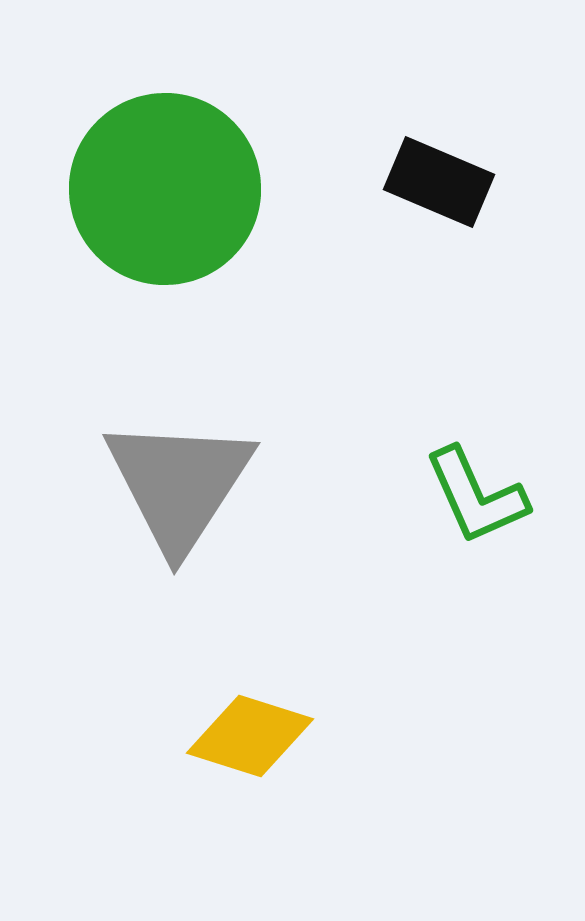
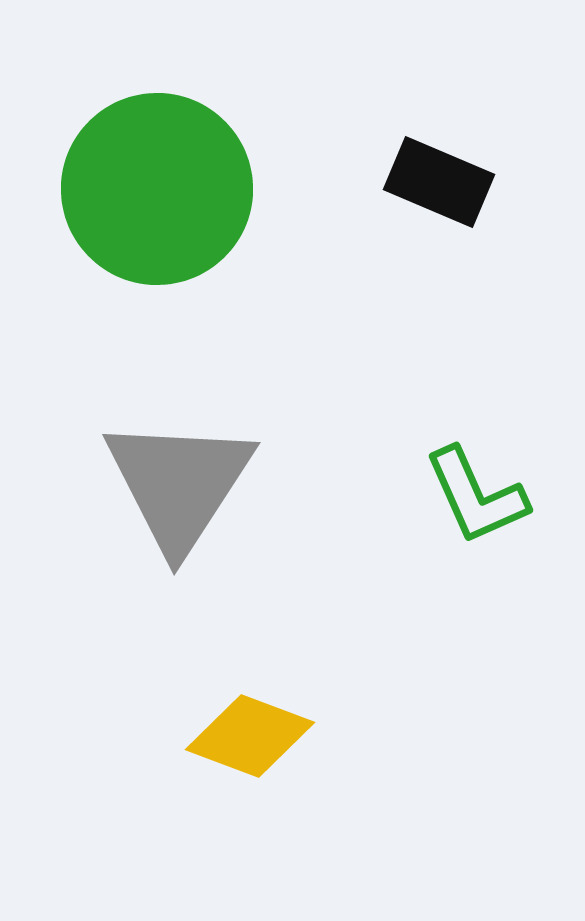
green circle: moved 8 px left
yellow diamond: rotated 3 degrees clockwise
